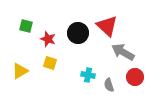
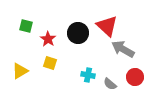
red star: rotated 14 degrees clockwise
gray arrow: moved 3 px up
gray semicircle: moved 1 px right, 1 px up; rotated 32 degrees counterclockwise
